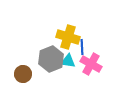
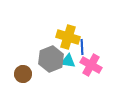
pink cross: moved 1 px down
